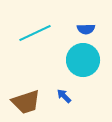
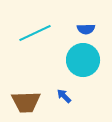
brown trapezoid: rotated 16 degrees clockwise
